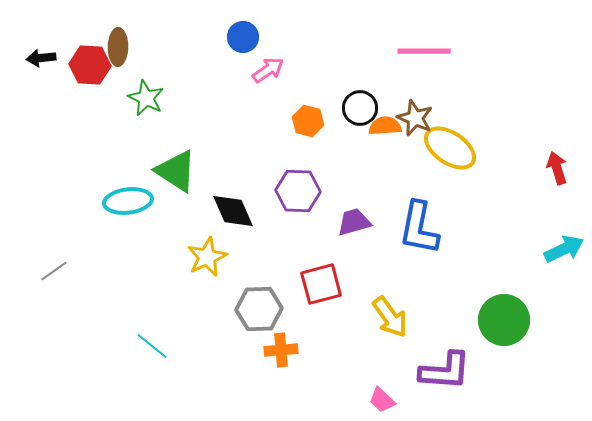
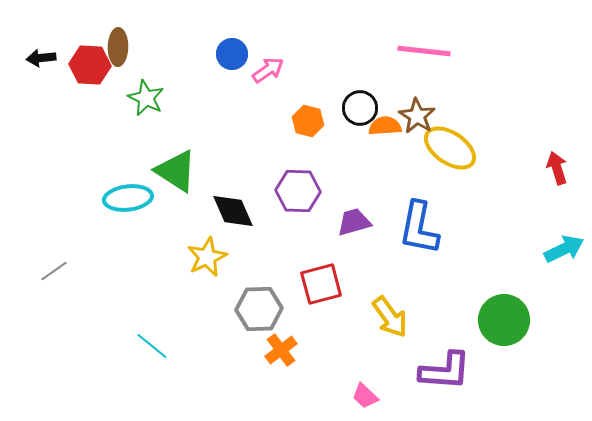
blue circle: moved 11 px left, 17 px down
pink line: rotated 6 degrees clockwise
brown star: moved 2 px right, 2 px up; rotated 9 degrees clockwise
cyan ellipse: moved 3 px up
orange cross: rotated 32 degrees counterclockwise
pink trapezoid: moved 17 px left, 4 px up
